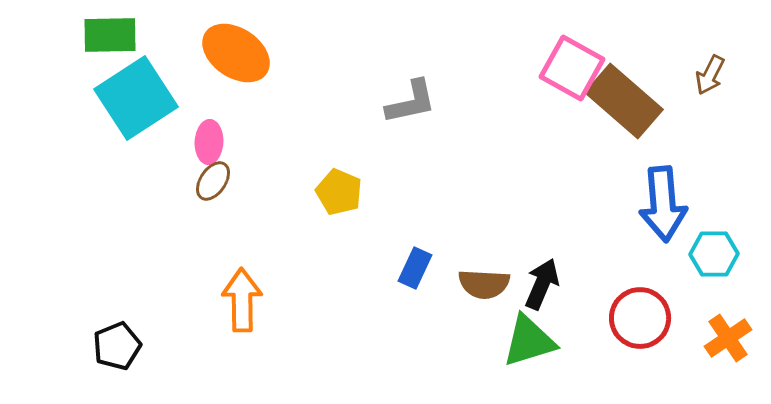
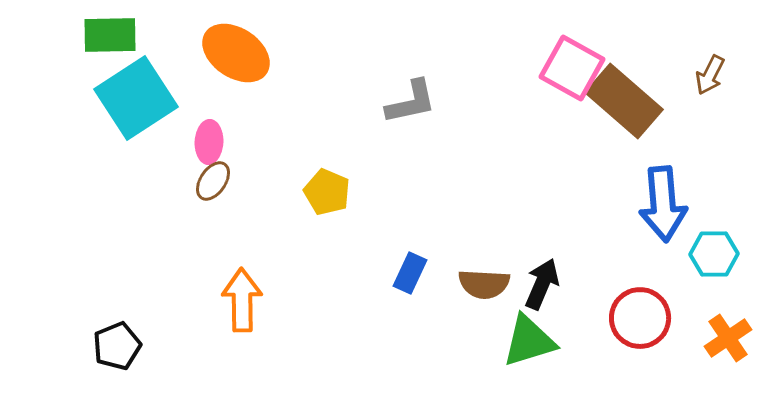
yellow pentagon: moved 12 px left
blue rectangle: moved 5 px left, 5 px down
